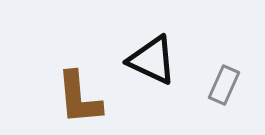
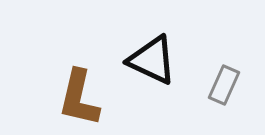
brown L-shape: rotated 18 degrees clockwise
